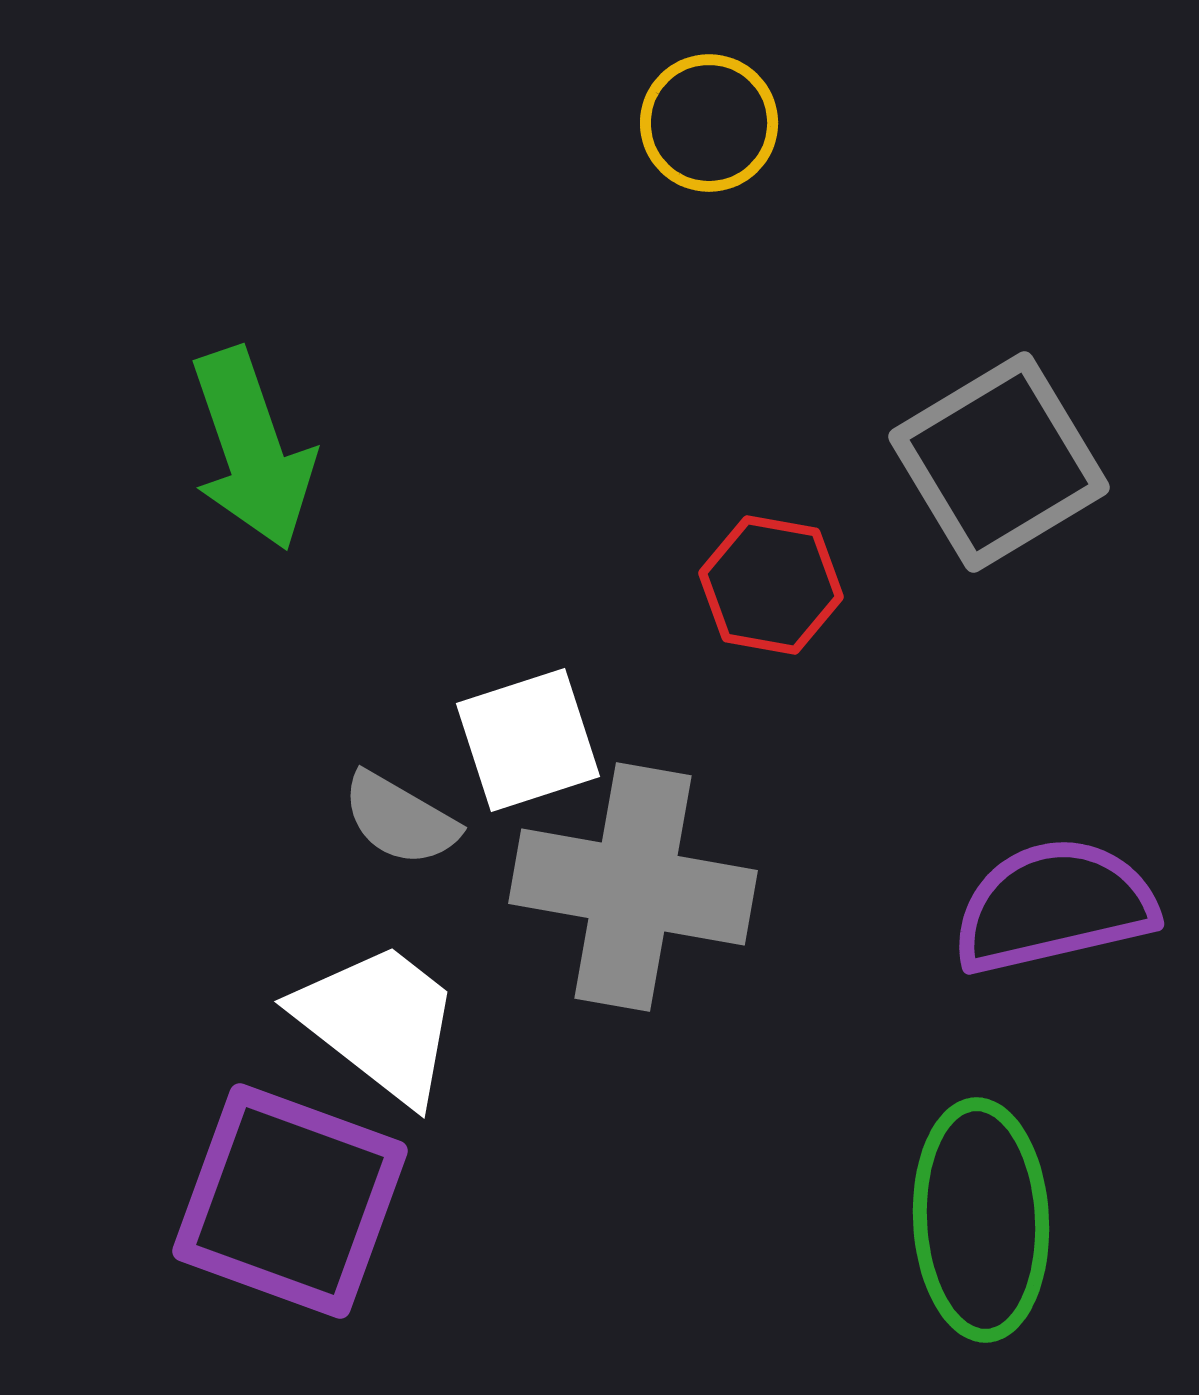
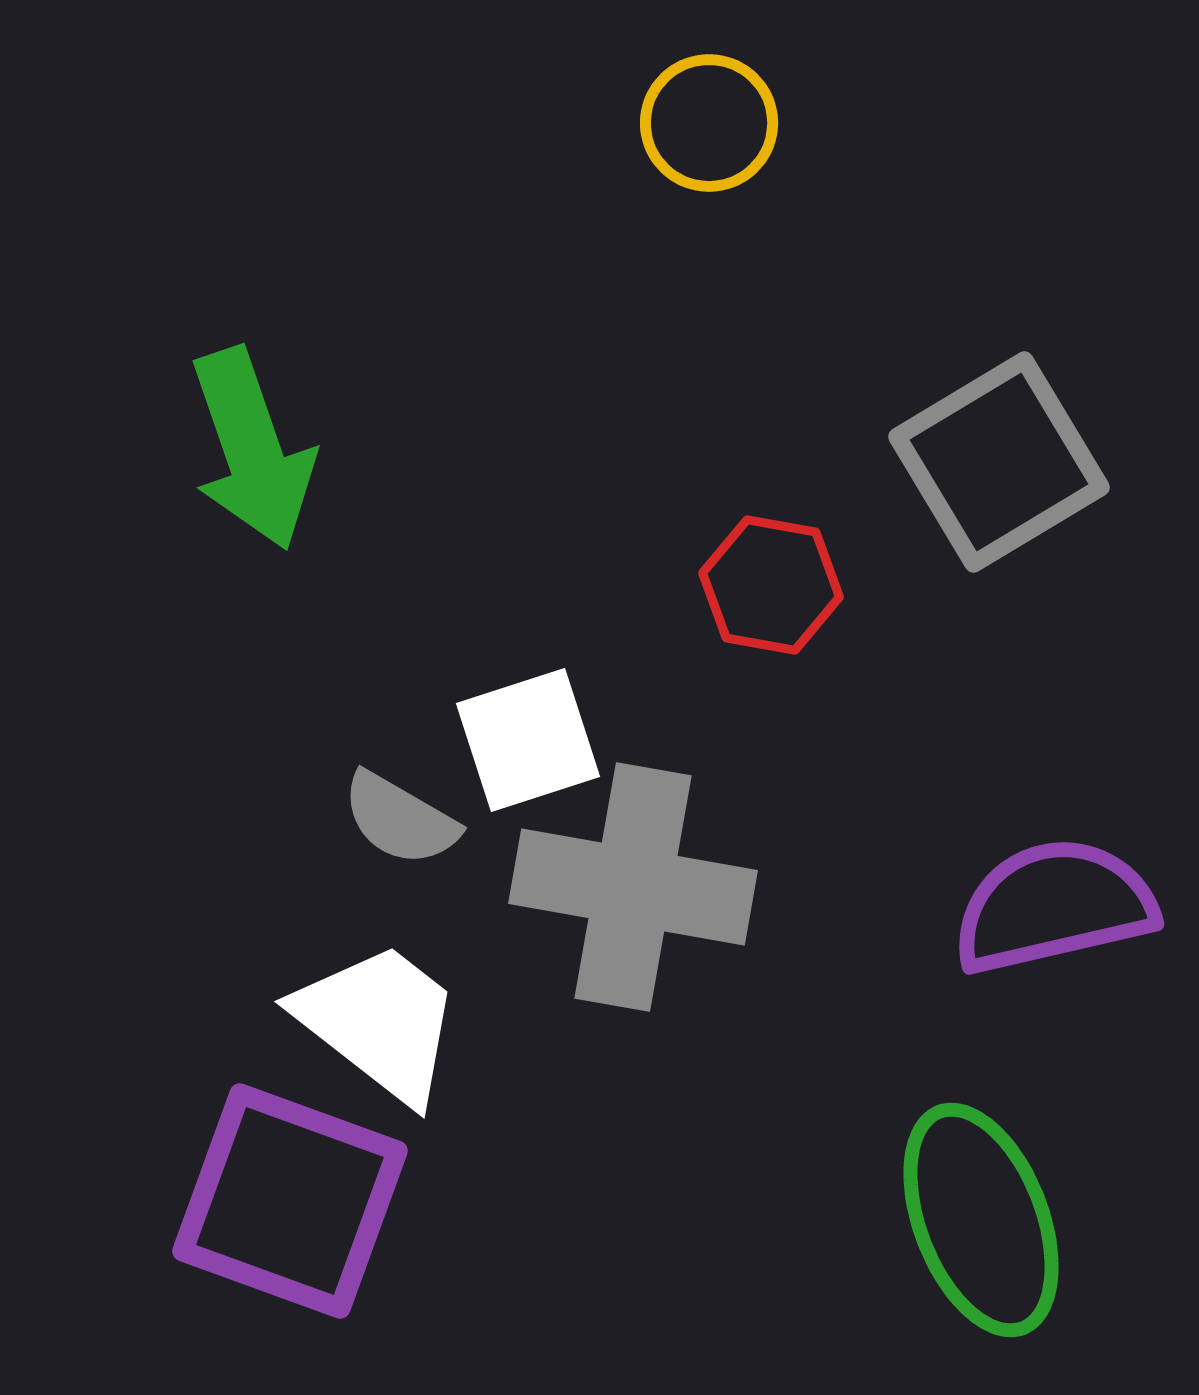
green ellipse: rotated 18 degrees counterclockwise
